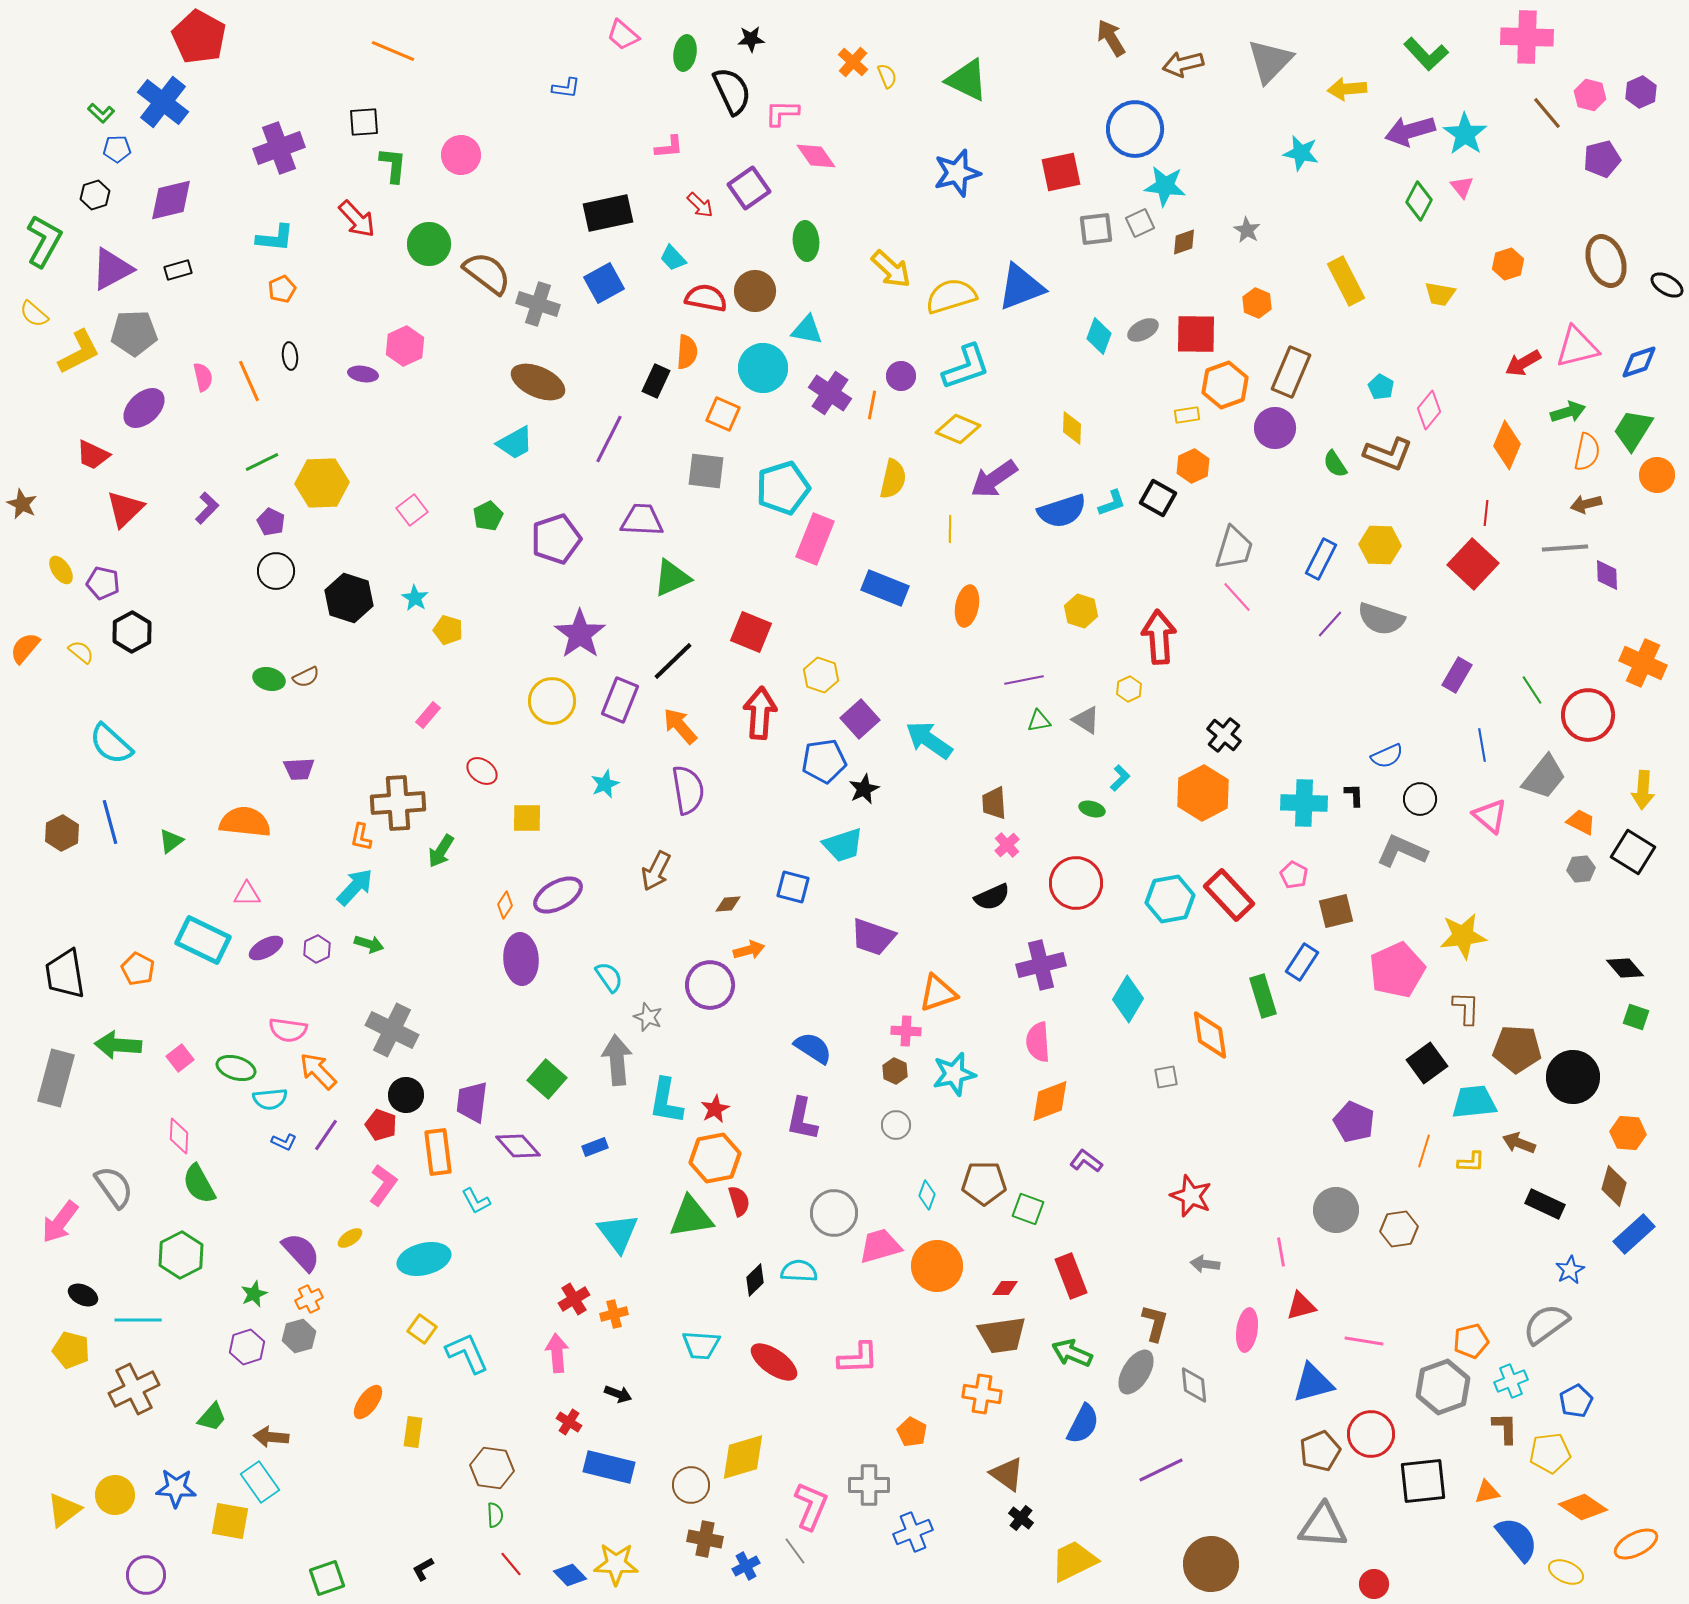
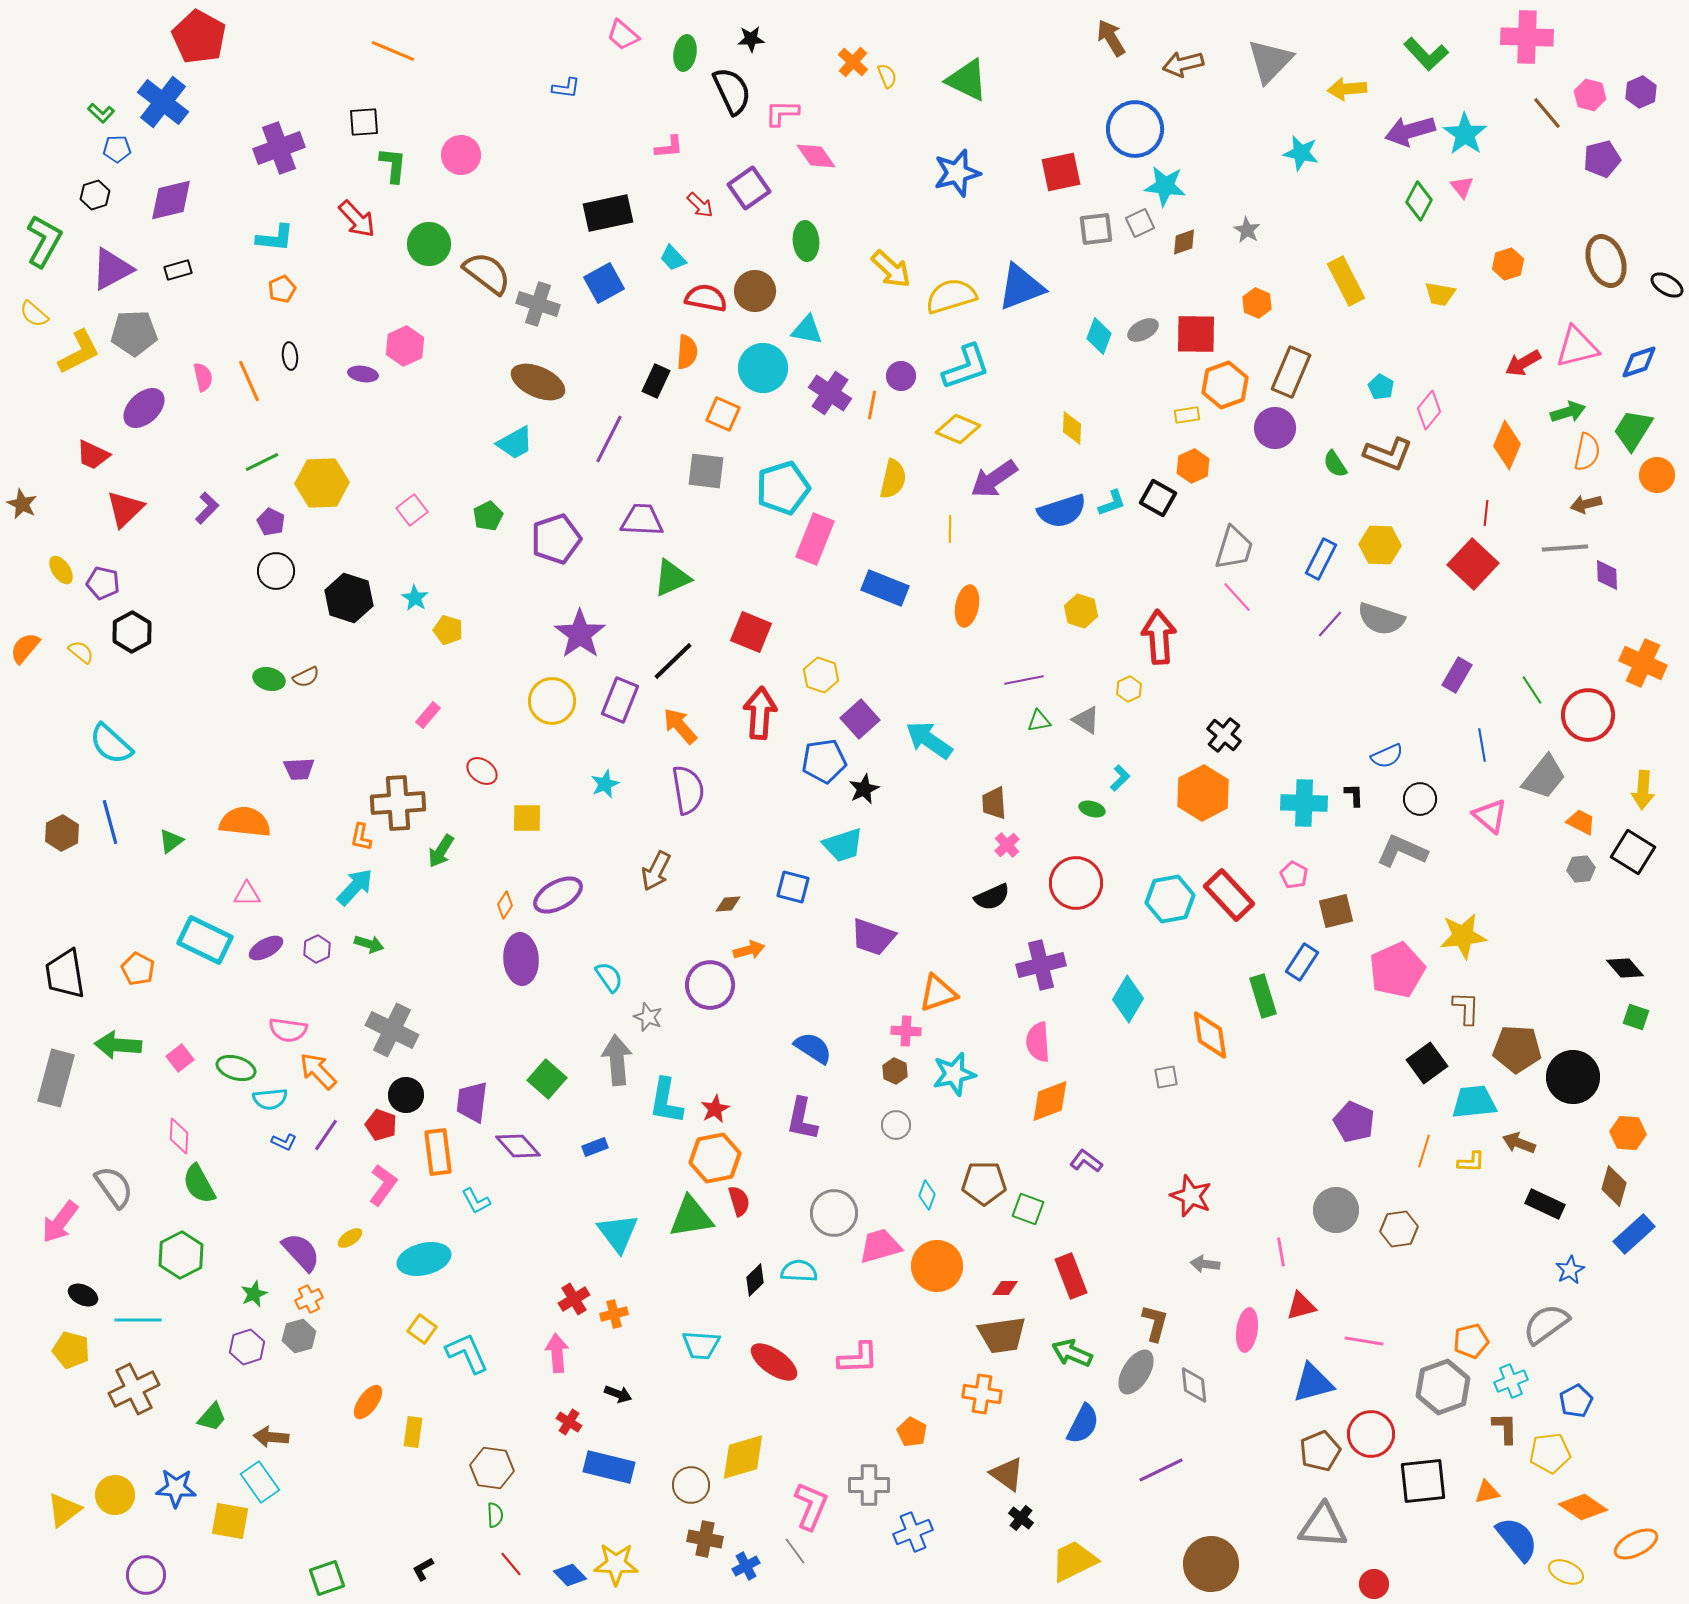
cyan rectangle at (203, 940): moved 2 px right
